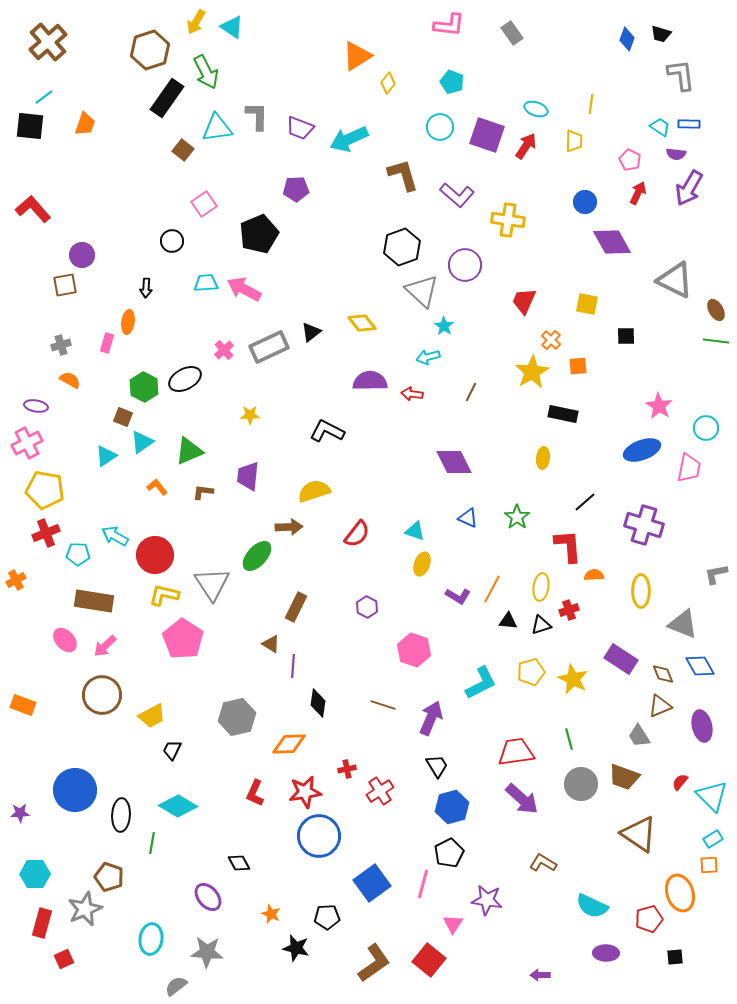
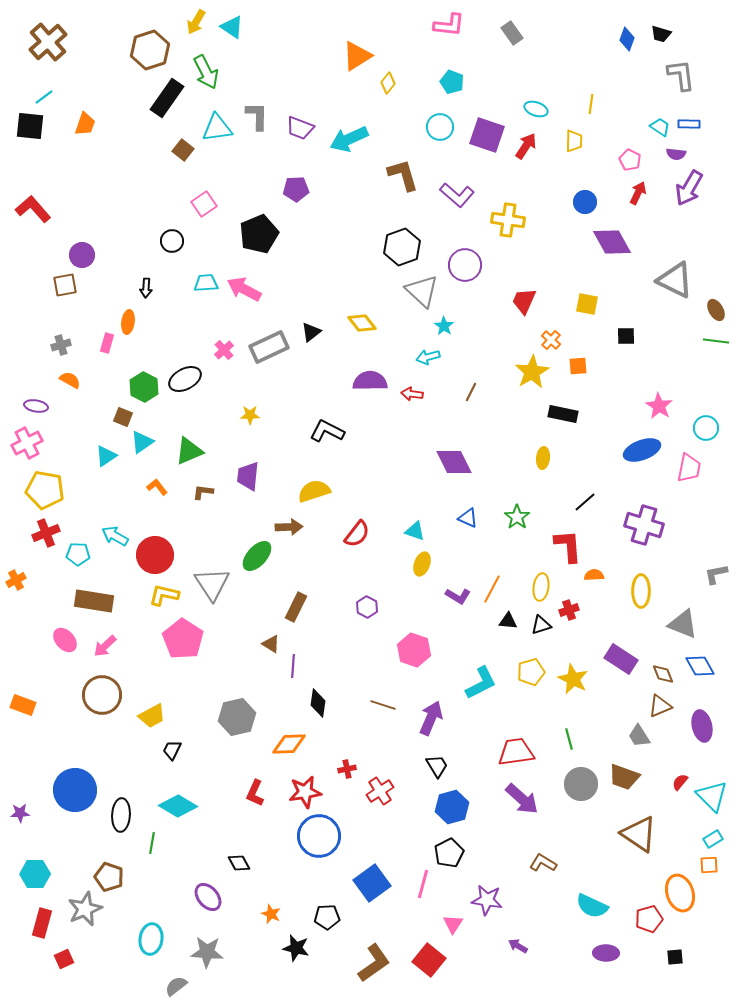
purple arrow at (540, 975): moved 22 px left, 29 px up; rotated 30 degrees clockwise
